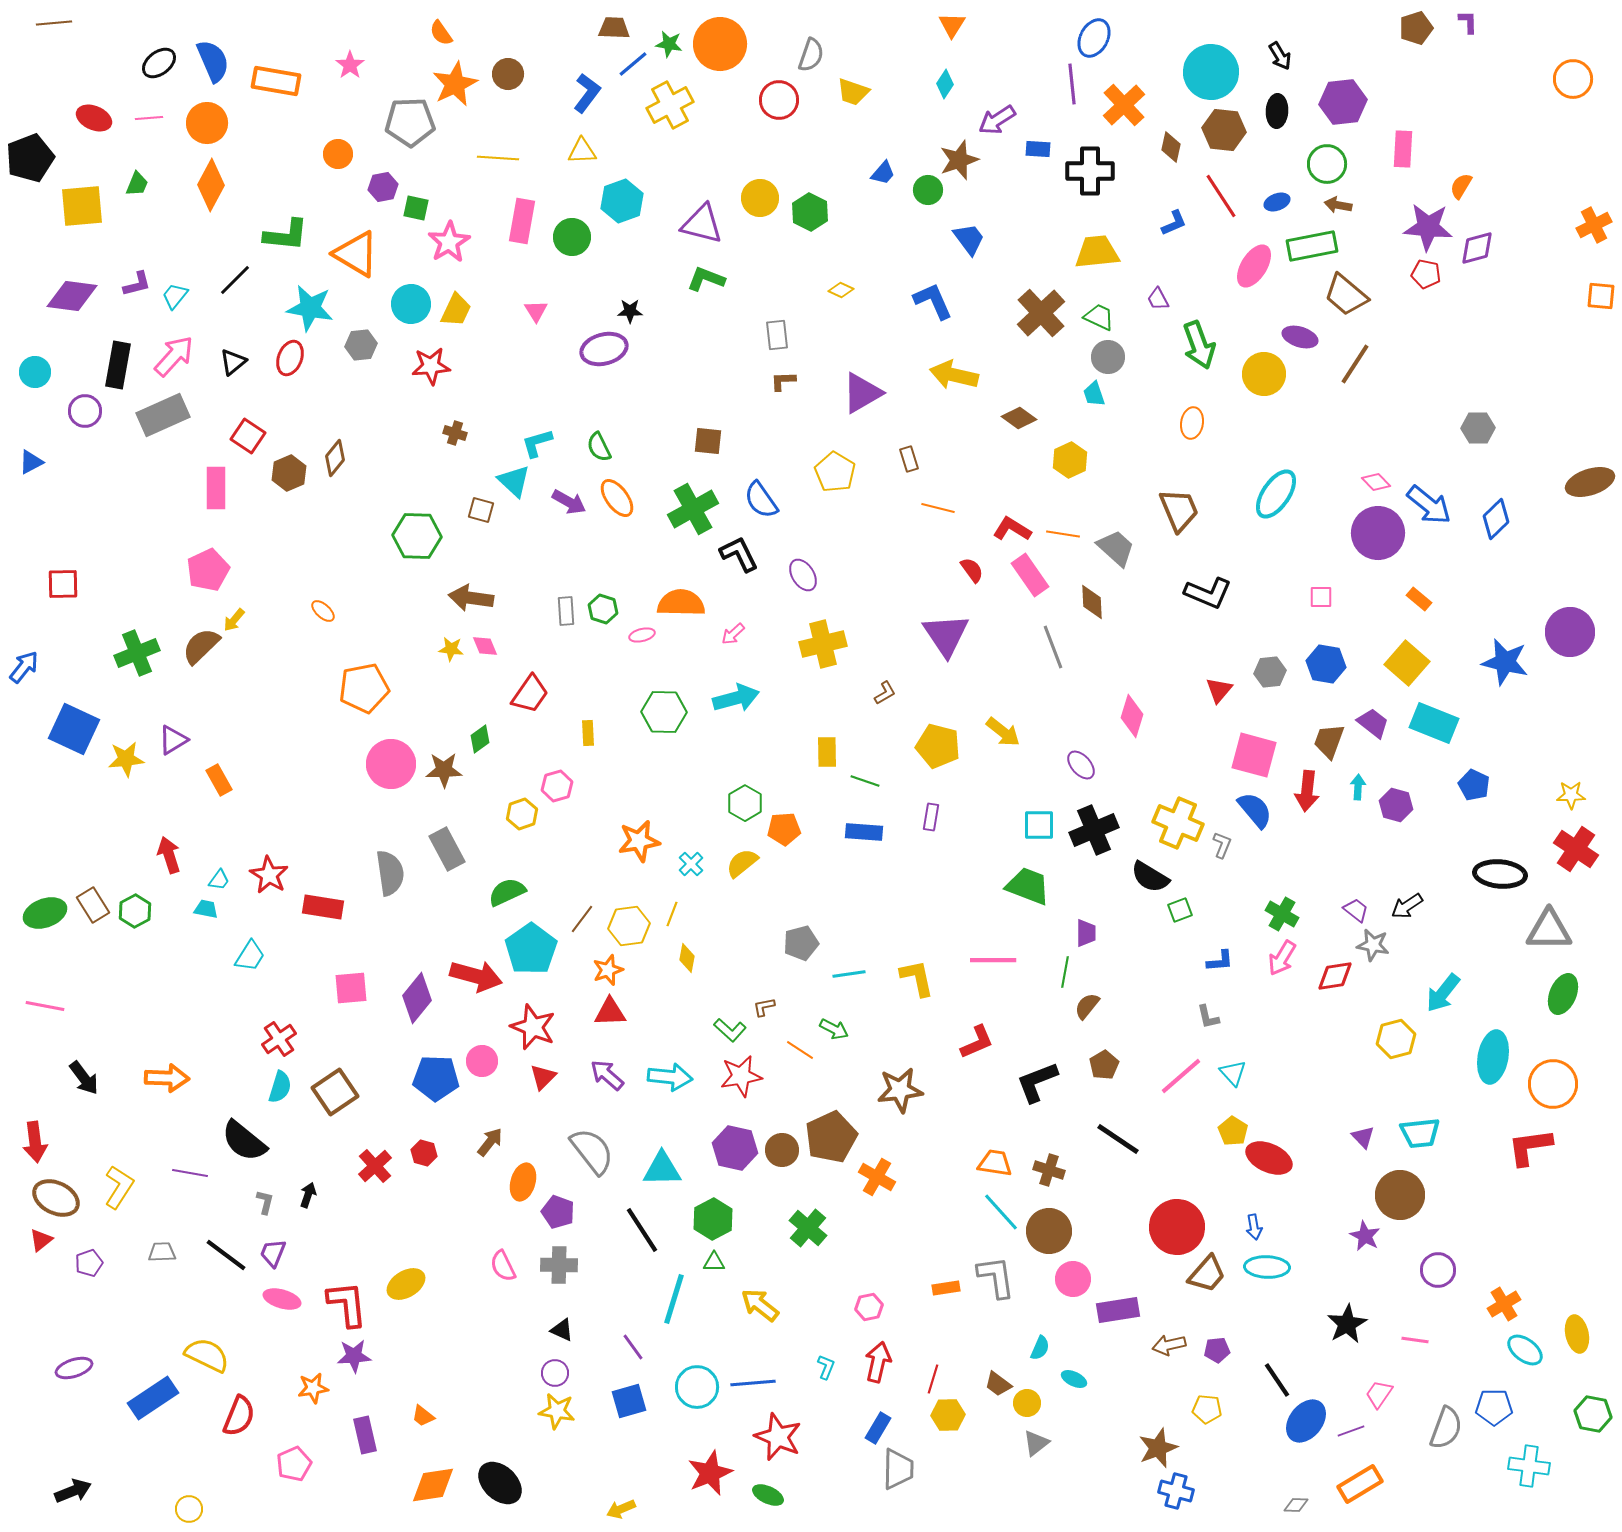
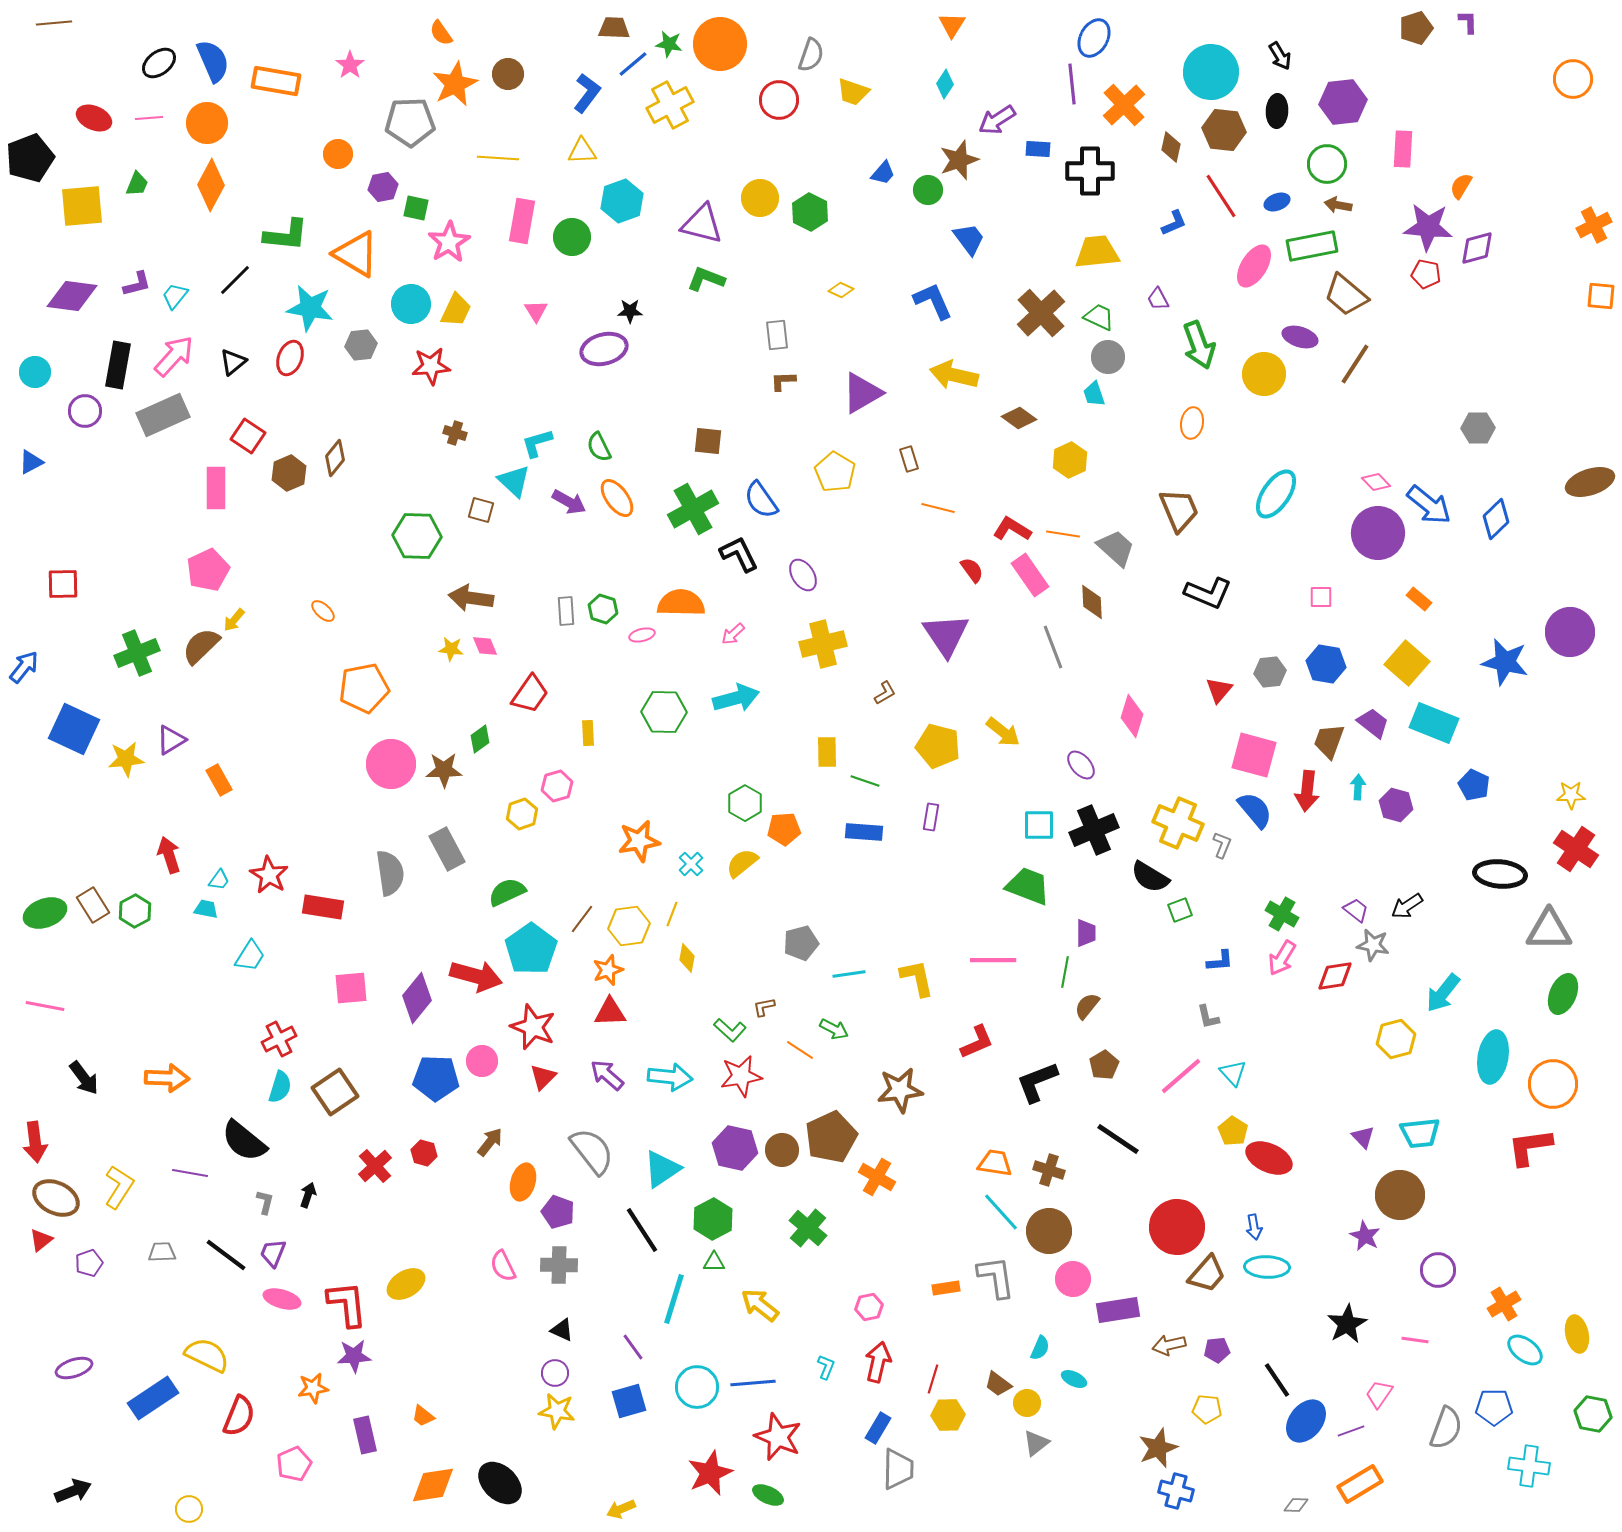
purple triangle at (173, 740): moved 2 px left
red cross at (279, 1039): rotated 8 degrees clockwise
cyan triangle at (662, 1169): rotated 33 degrees counterclockwise
